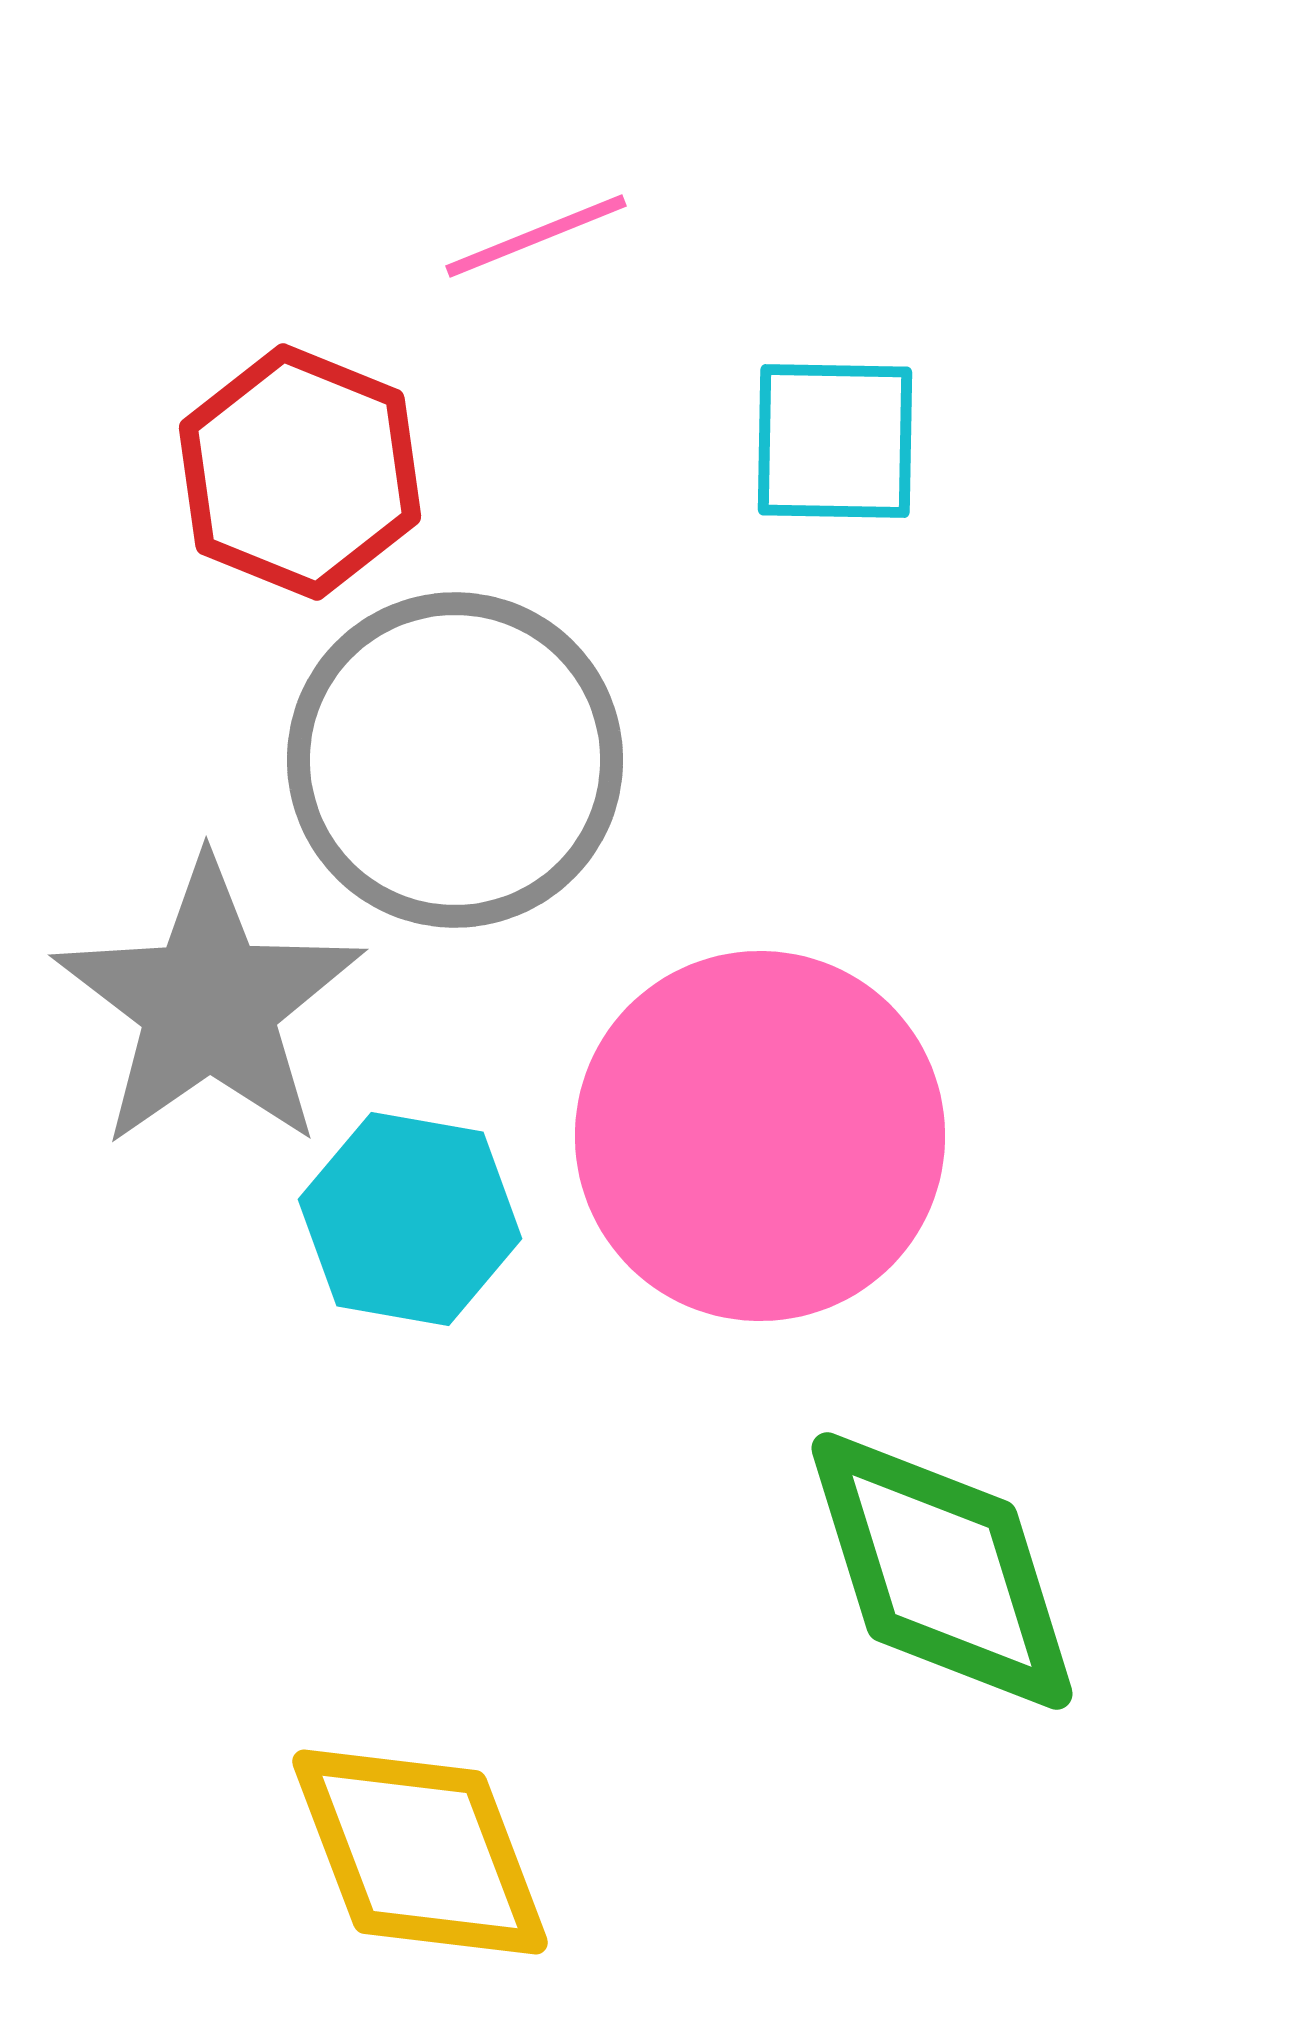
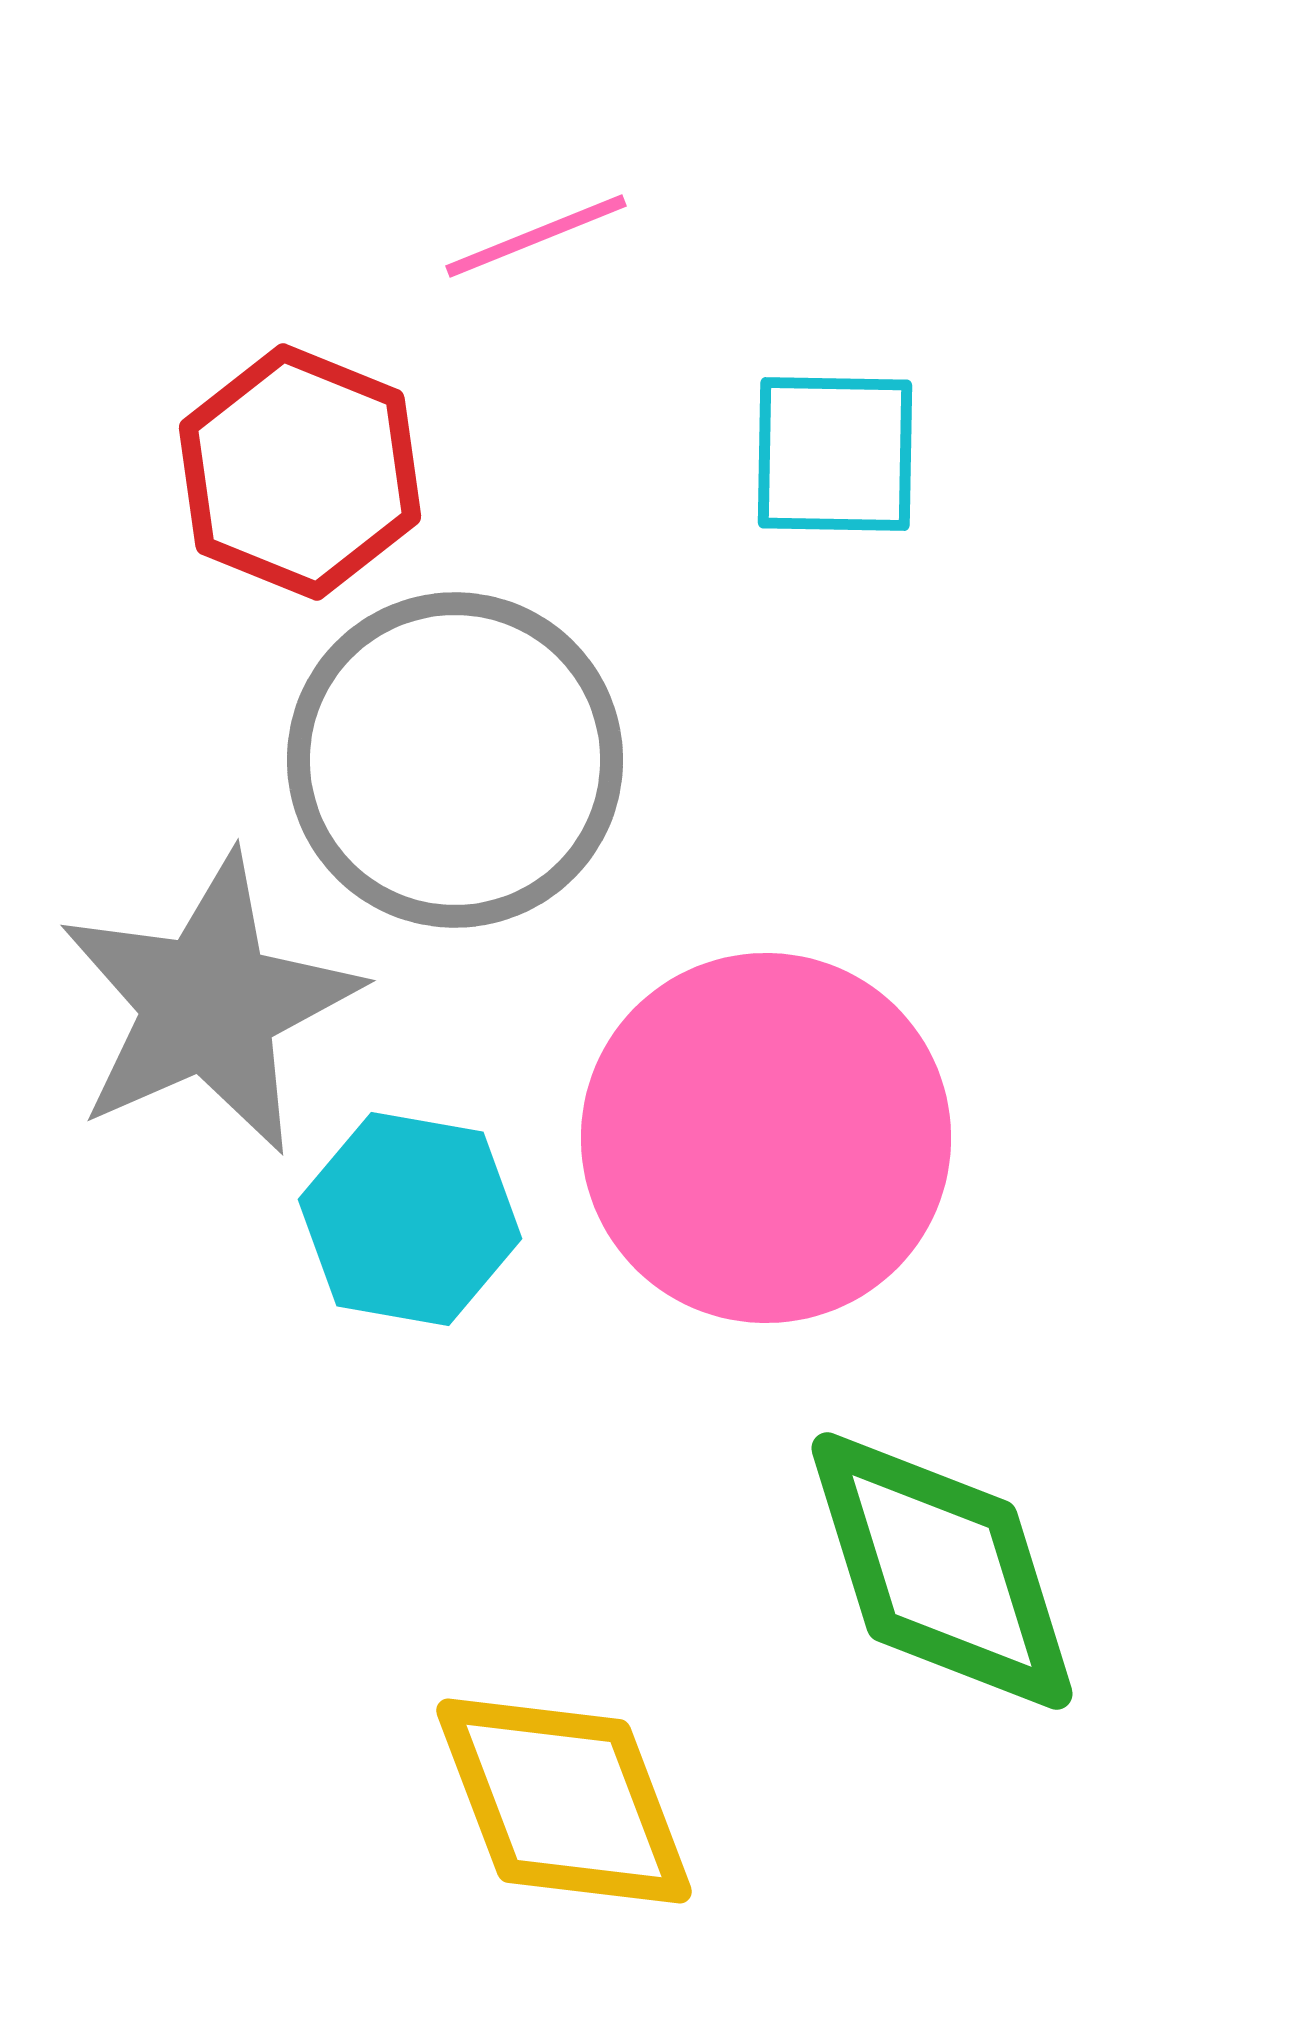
cyan square: moved 13 px down
gray star: rotated 11 degrees clockwise
pink circle: moved 6 px right, 2 px down
yellow diamond: moved 144 px right, 51 px up
